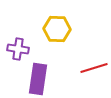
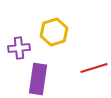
yellow hexagon: moved 3 px left, 3 px down; rotated 20 degrees counterclockwise
purple cross: moved 1 px right, 1 px up; rotated 15 degrees counterclockwise
